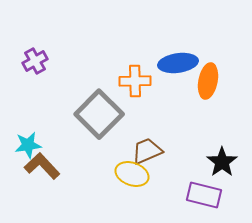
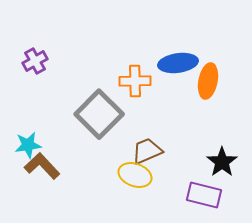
yellow ellipse: moved 3 px right, 1 px down
